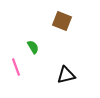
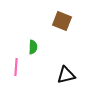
green semicircle: rotated 32 degrees clockwise
pink line: rotated 24 degrees clockwise
